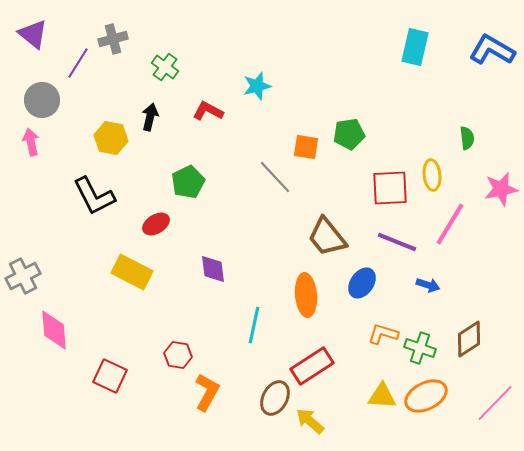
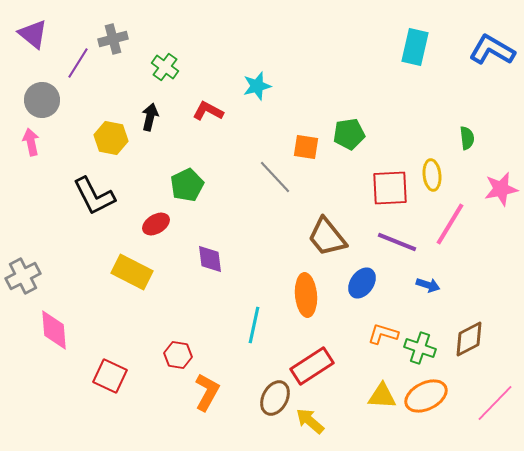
green pentagon at (188, 182): moved 1 px left, 3 px down
purple diamond at (213, 269): moved 3 px left, 10 px up
brown diamond at (469, 339): rotated 6 degrees clockwise
